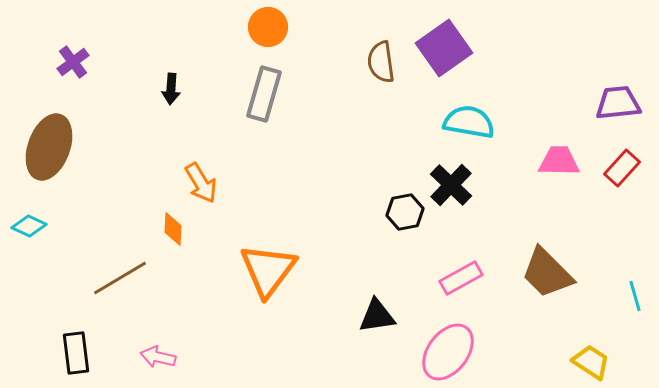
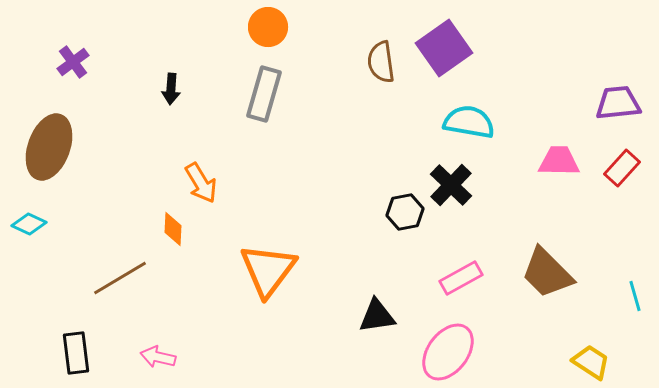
cyan diamond: moved 2 px up
